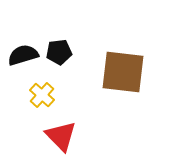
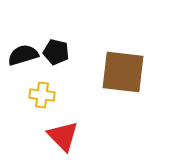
black pentagon: moved 3 px left; rotated 20 degrees clockwise
yellow cross: rotated 35 degrees counterclockwise
red triangle: moved 2 px right
